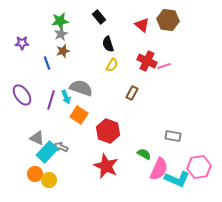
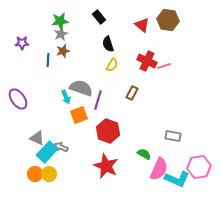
blue line: moved 1 px right, 3 px up; rotated 24 degrees clockwise
purple ellipse: moved 4 px left, 4 px down
purple line: moved 47 px right
orange square: rotated 36 degrees clockwise
yellow circle: moved 6 px up
